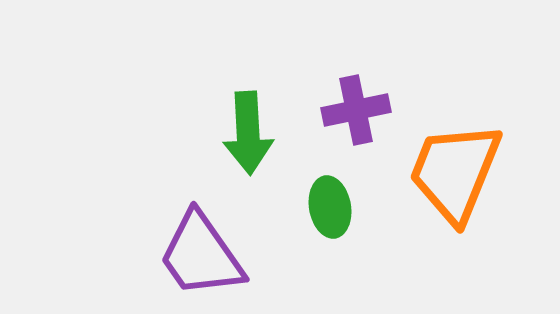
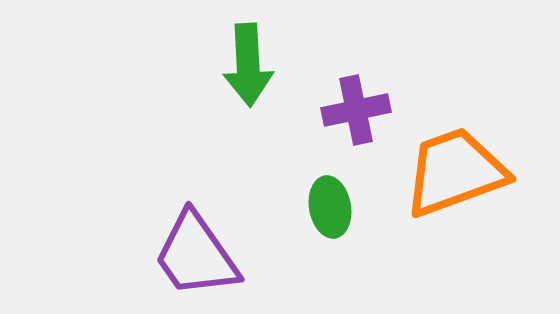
green arrow: moved 68 px up
orange trapezoid: rotated 48 degrees clockwise
purple trapezoid: moved 5 px left
